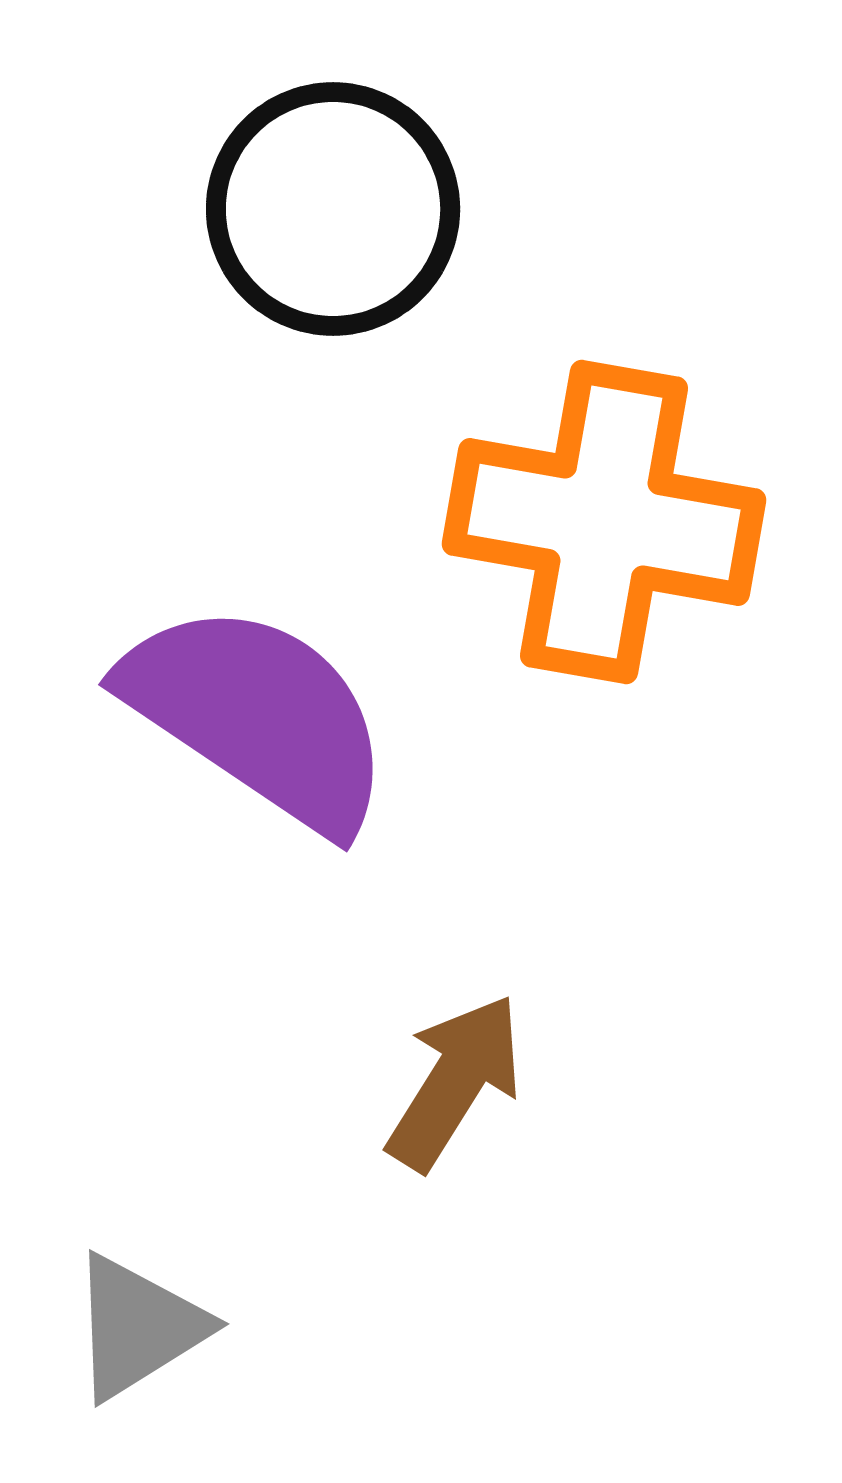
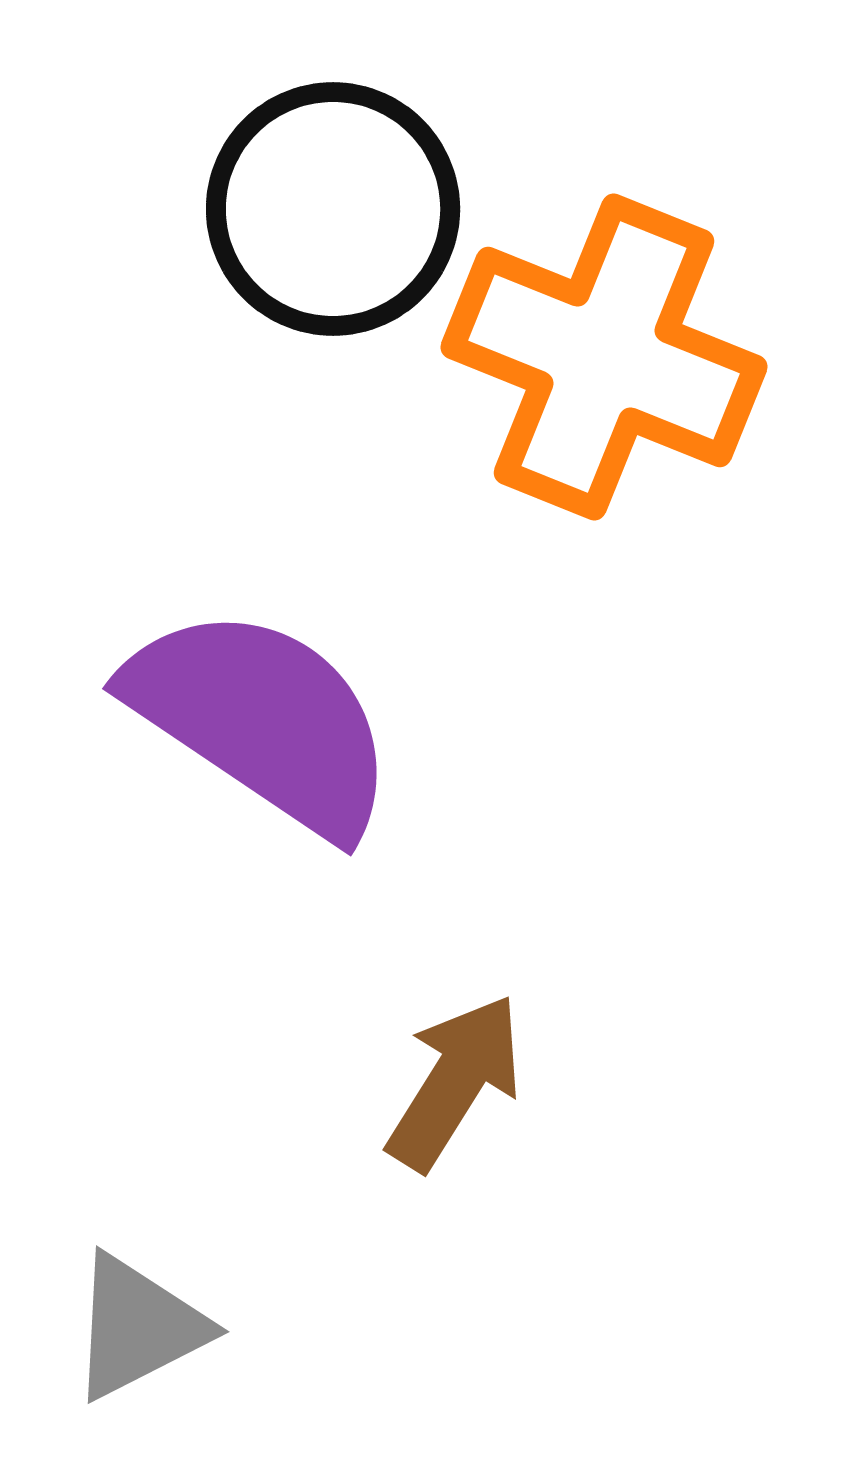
orange cross: moved 165 px up; rotated 12 degrees clockwise
purple semicircle: moved 4 px right, 4 px down
gray triangle: rotated 5 degrees clockwise
